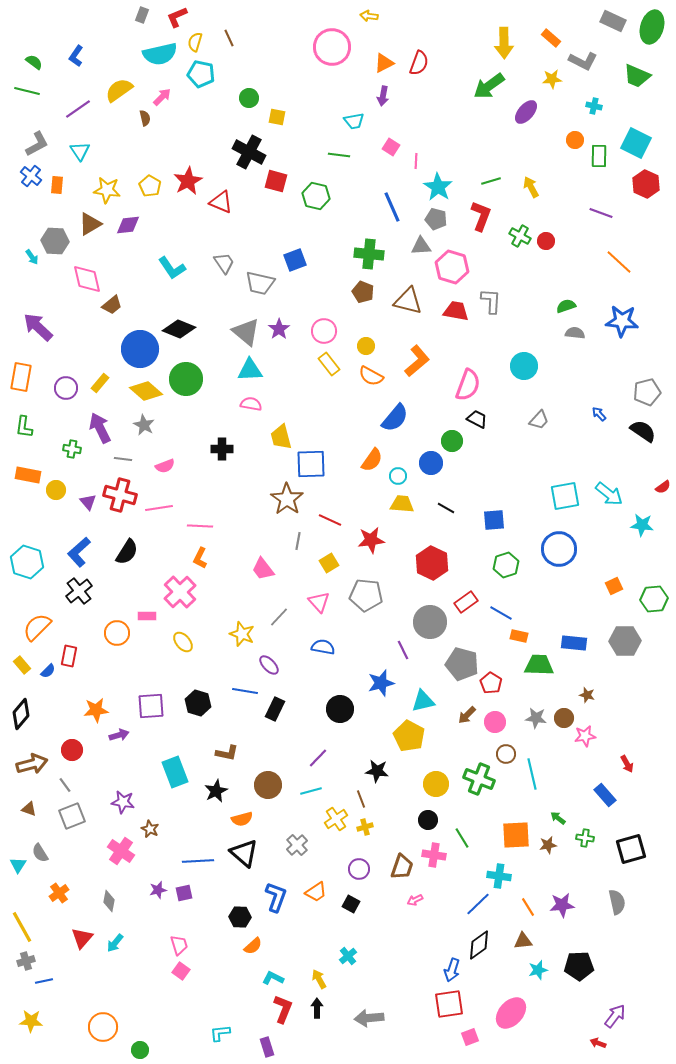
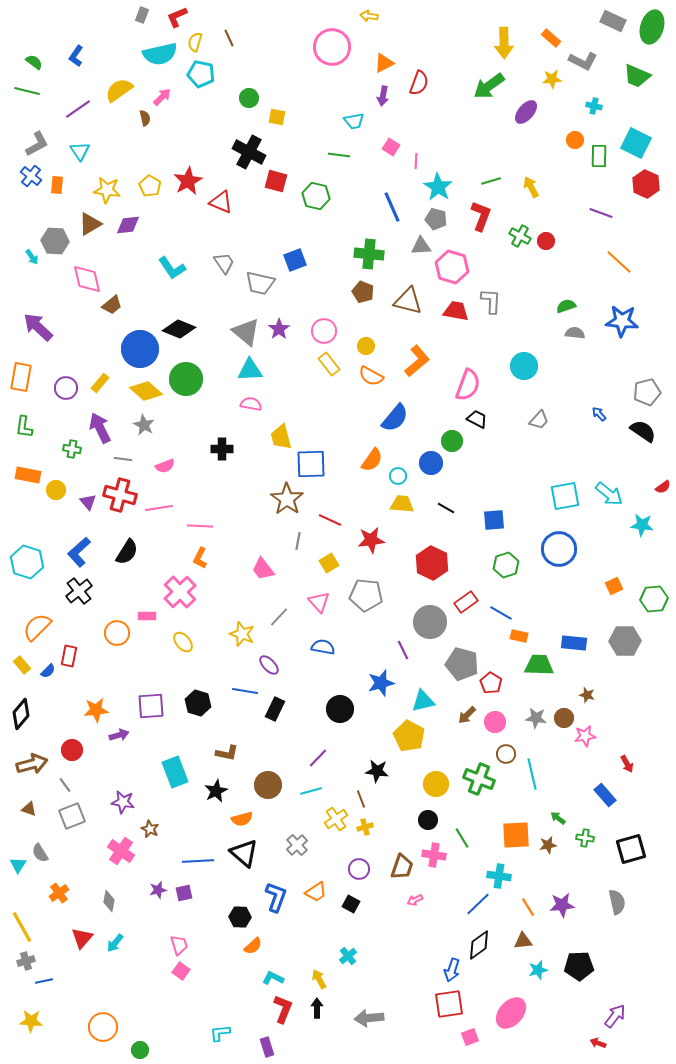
red semicircle at (419, 63): moved 20 px down
